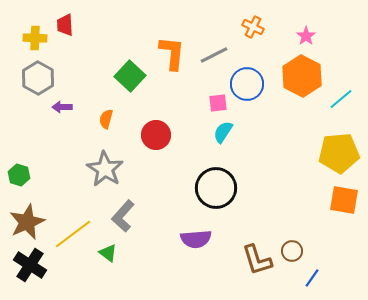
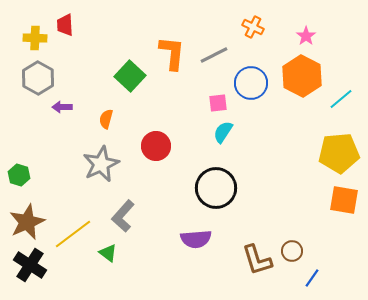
blue circle: moved 4 px right, 1 px up
red circle: moved 11 px down
gray star: moved 4 px left, 5 px up; rotated 15 degrees clockwise
